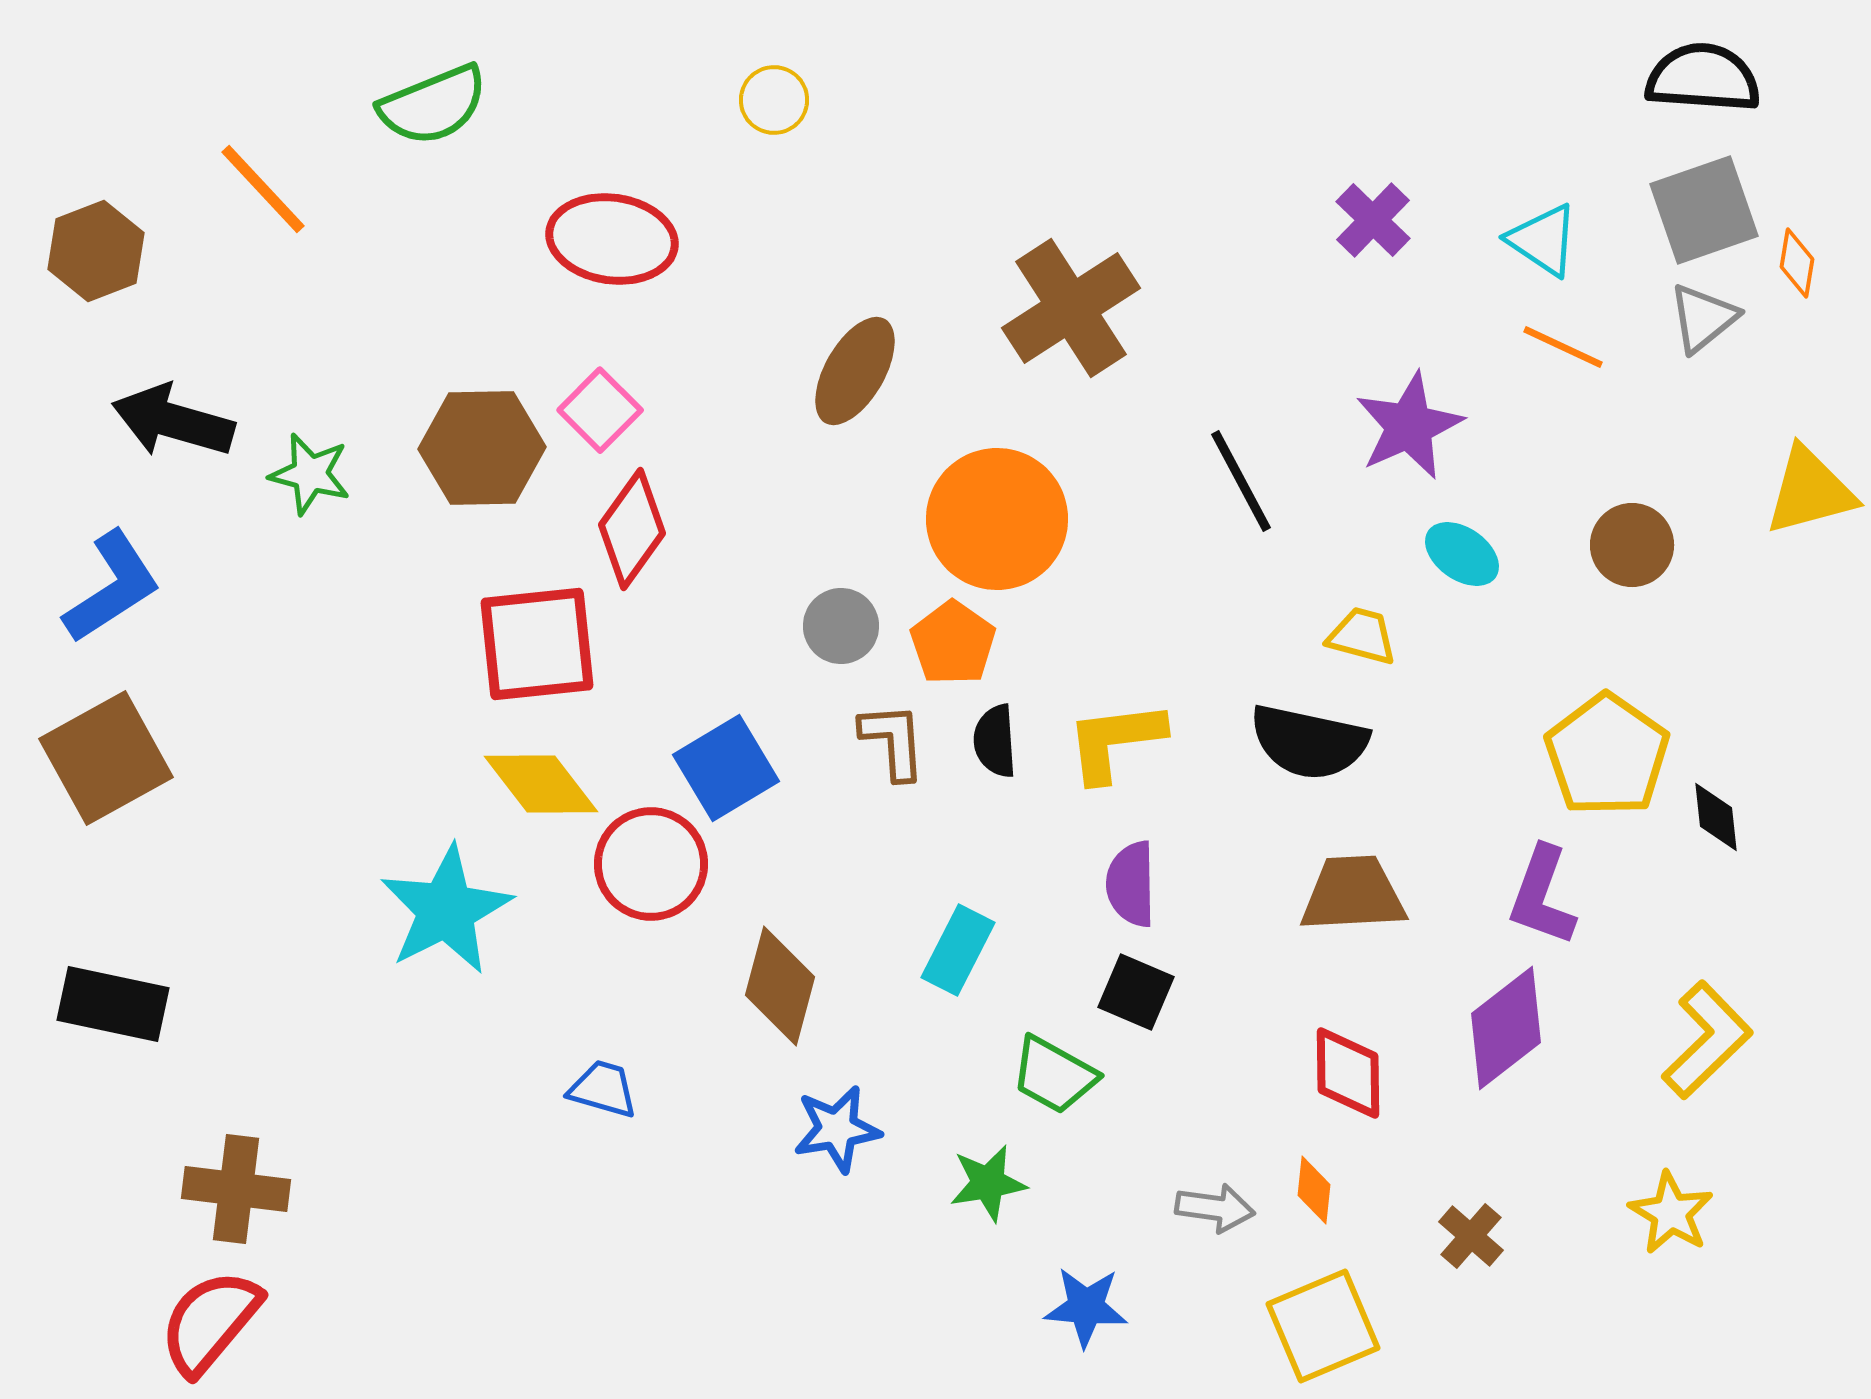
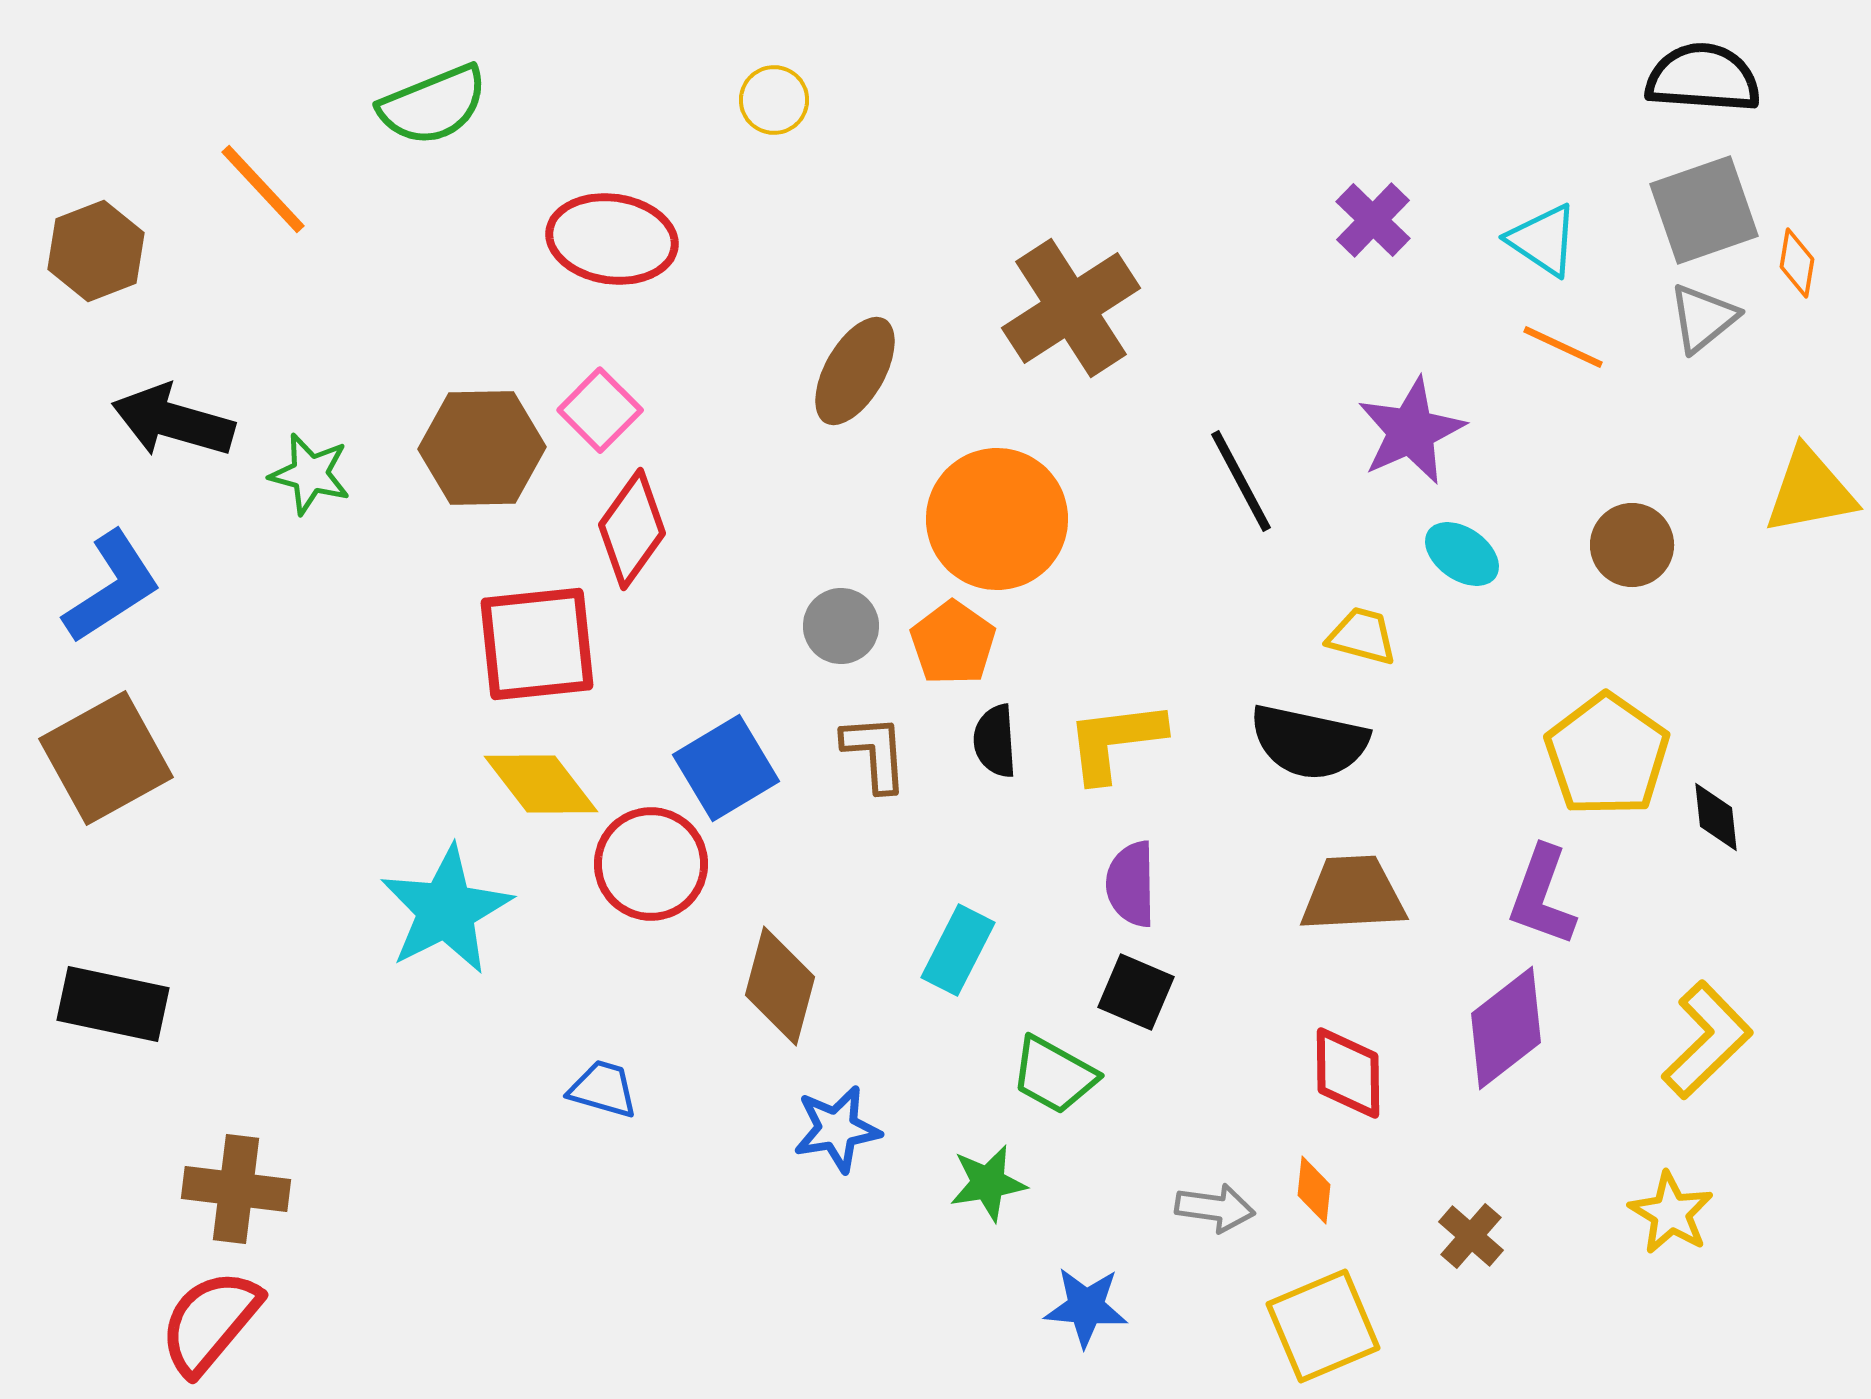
purple star at (1409, 426): moved 2 px right, 5 px down
yellow triangle at (1810, 491): rotated 4 degrees clockwise
brown L-shape at (893, 741): moved 18 px left, 12 px down
